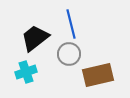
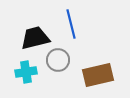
black trapezoid: rotated 24 degrees clockwise
gray circle: moved 11 px left, 6 px down
cyan cross: rotated 10 degrees clockwise
